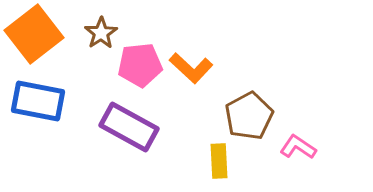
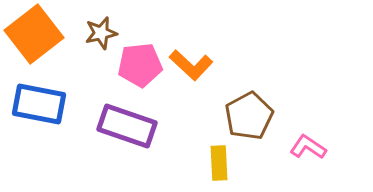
brown star: rotated 20 degrees clockwise
orange L-shape: moved 3 px up
blue rectangle: moved 1 px right, 3 px down
purple rectangle: moved 2 px left, 1 px up; rotated 10 degrees counterclockwise
pink L-shape: moved 10 px right
yellow rectangle: moved 2 px down
